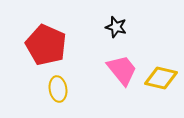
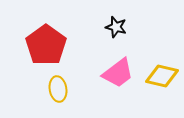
red pentagon: rotated 12 degrees clockwise
pink trapezoid: moved 4 px left, 3 px down; rotated 92 degrees clockwise
yellow diamond: moved 1 px right, 2 px up
